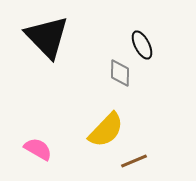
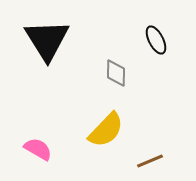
black triangle: moved 3 px down; rotated 12 degrees clockwise
black ellipse: moved 14 px right, 5 px up
gray diamond: moved 4 px left
brown line: moved 16 px right
